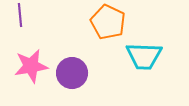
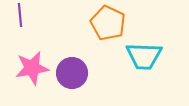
orange pentagon: moved 1 px down
pink star: moved 1 px right, 2 px down
